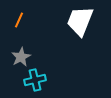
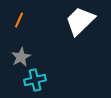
white trapezoid: rotated 24 degrees clockwise
